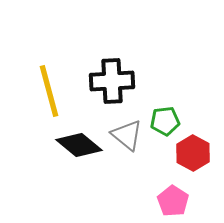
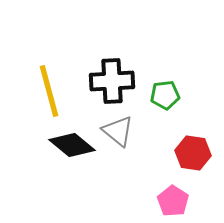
green pentagon: moved 26 px up
gray triangle: moved 9 px left, 4 px up
black diamond: moved 7 px left
red hexagon: rotated 20 degrees counterclockwise
